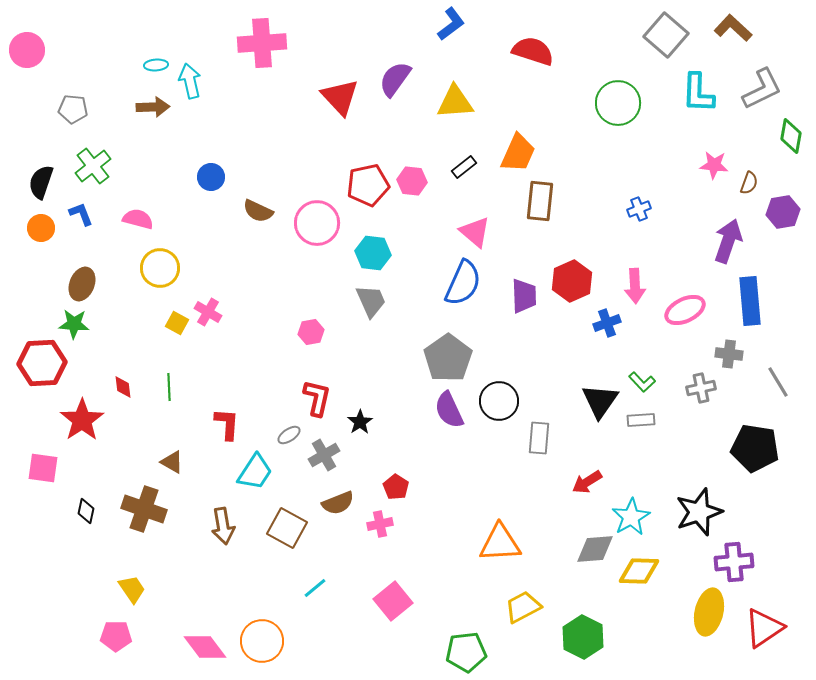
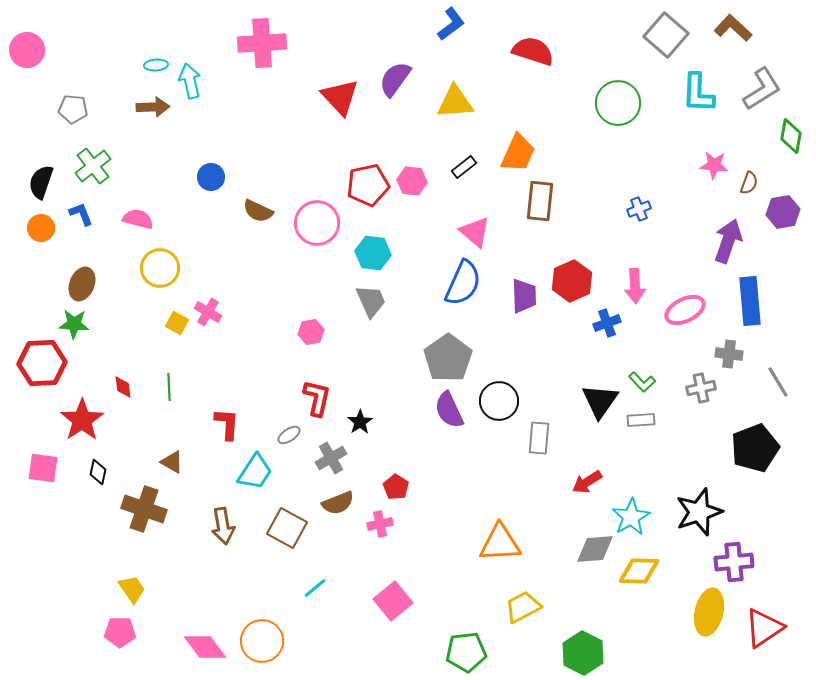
gray L-shape at (762, 89): rotated 6 degrees counterclockwise
black pentagon at (755, 448): rotated 30 degrees counterclockwise
gray cross at (324, 455): moved 7 px right, 3 px down
black diamond at (86, 511): moved 12 px right, 39 px up
pink pentagon at (116, 636): moved 4 px right, 4 px up
green hexagon at (583, 637): moved 16 px down
